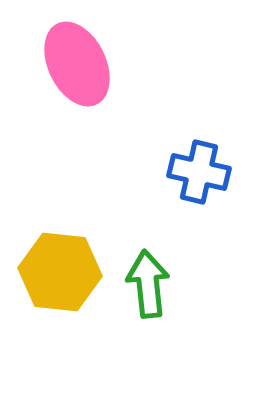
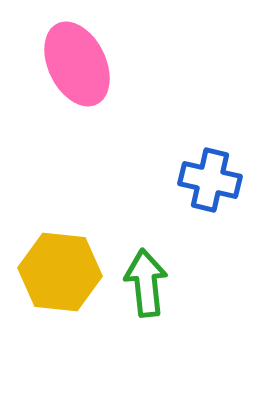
blue cross: moved 11 px right, 8 px down
green arrow: moved 2 px left, 1 px up
